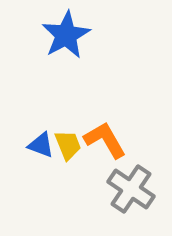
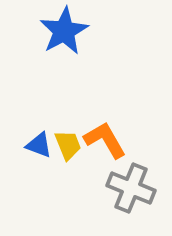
blue star: moved 2 px left, 4 px up
blue triangle: moved 2 px left
gray cross: moved 1 px up; rotated 12 degrees counterclockwise
